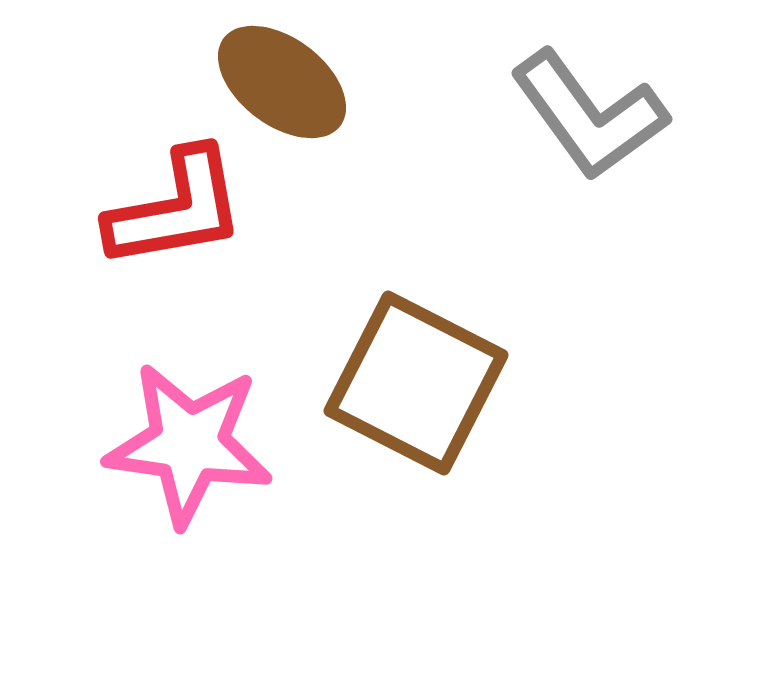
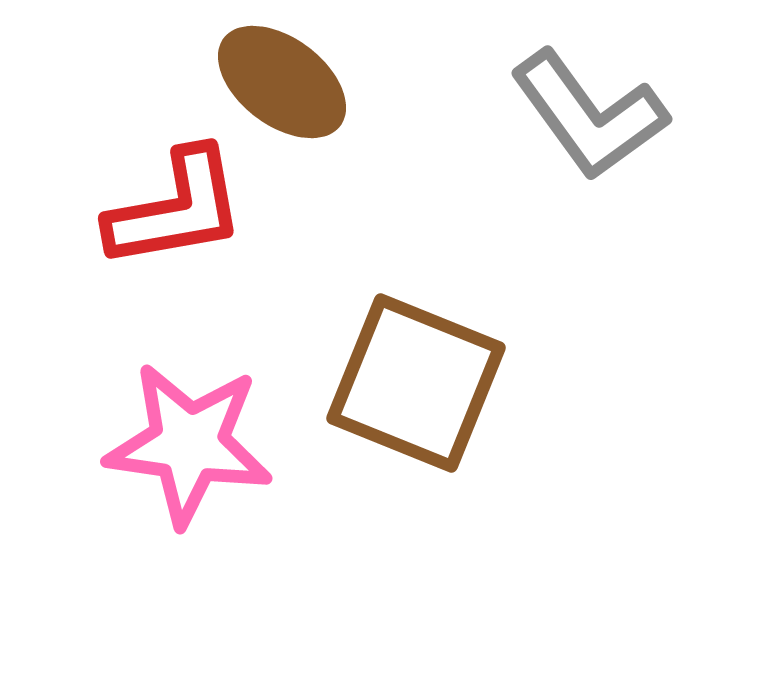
brown square: rotated 5 degrees counterclockwise
